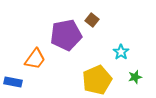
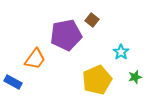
blue rectangle: rotated 18 degrees clockwise
